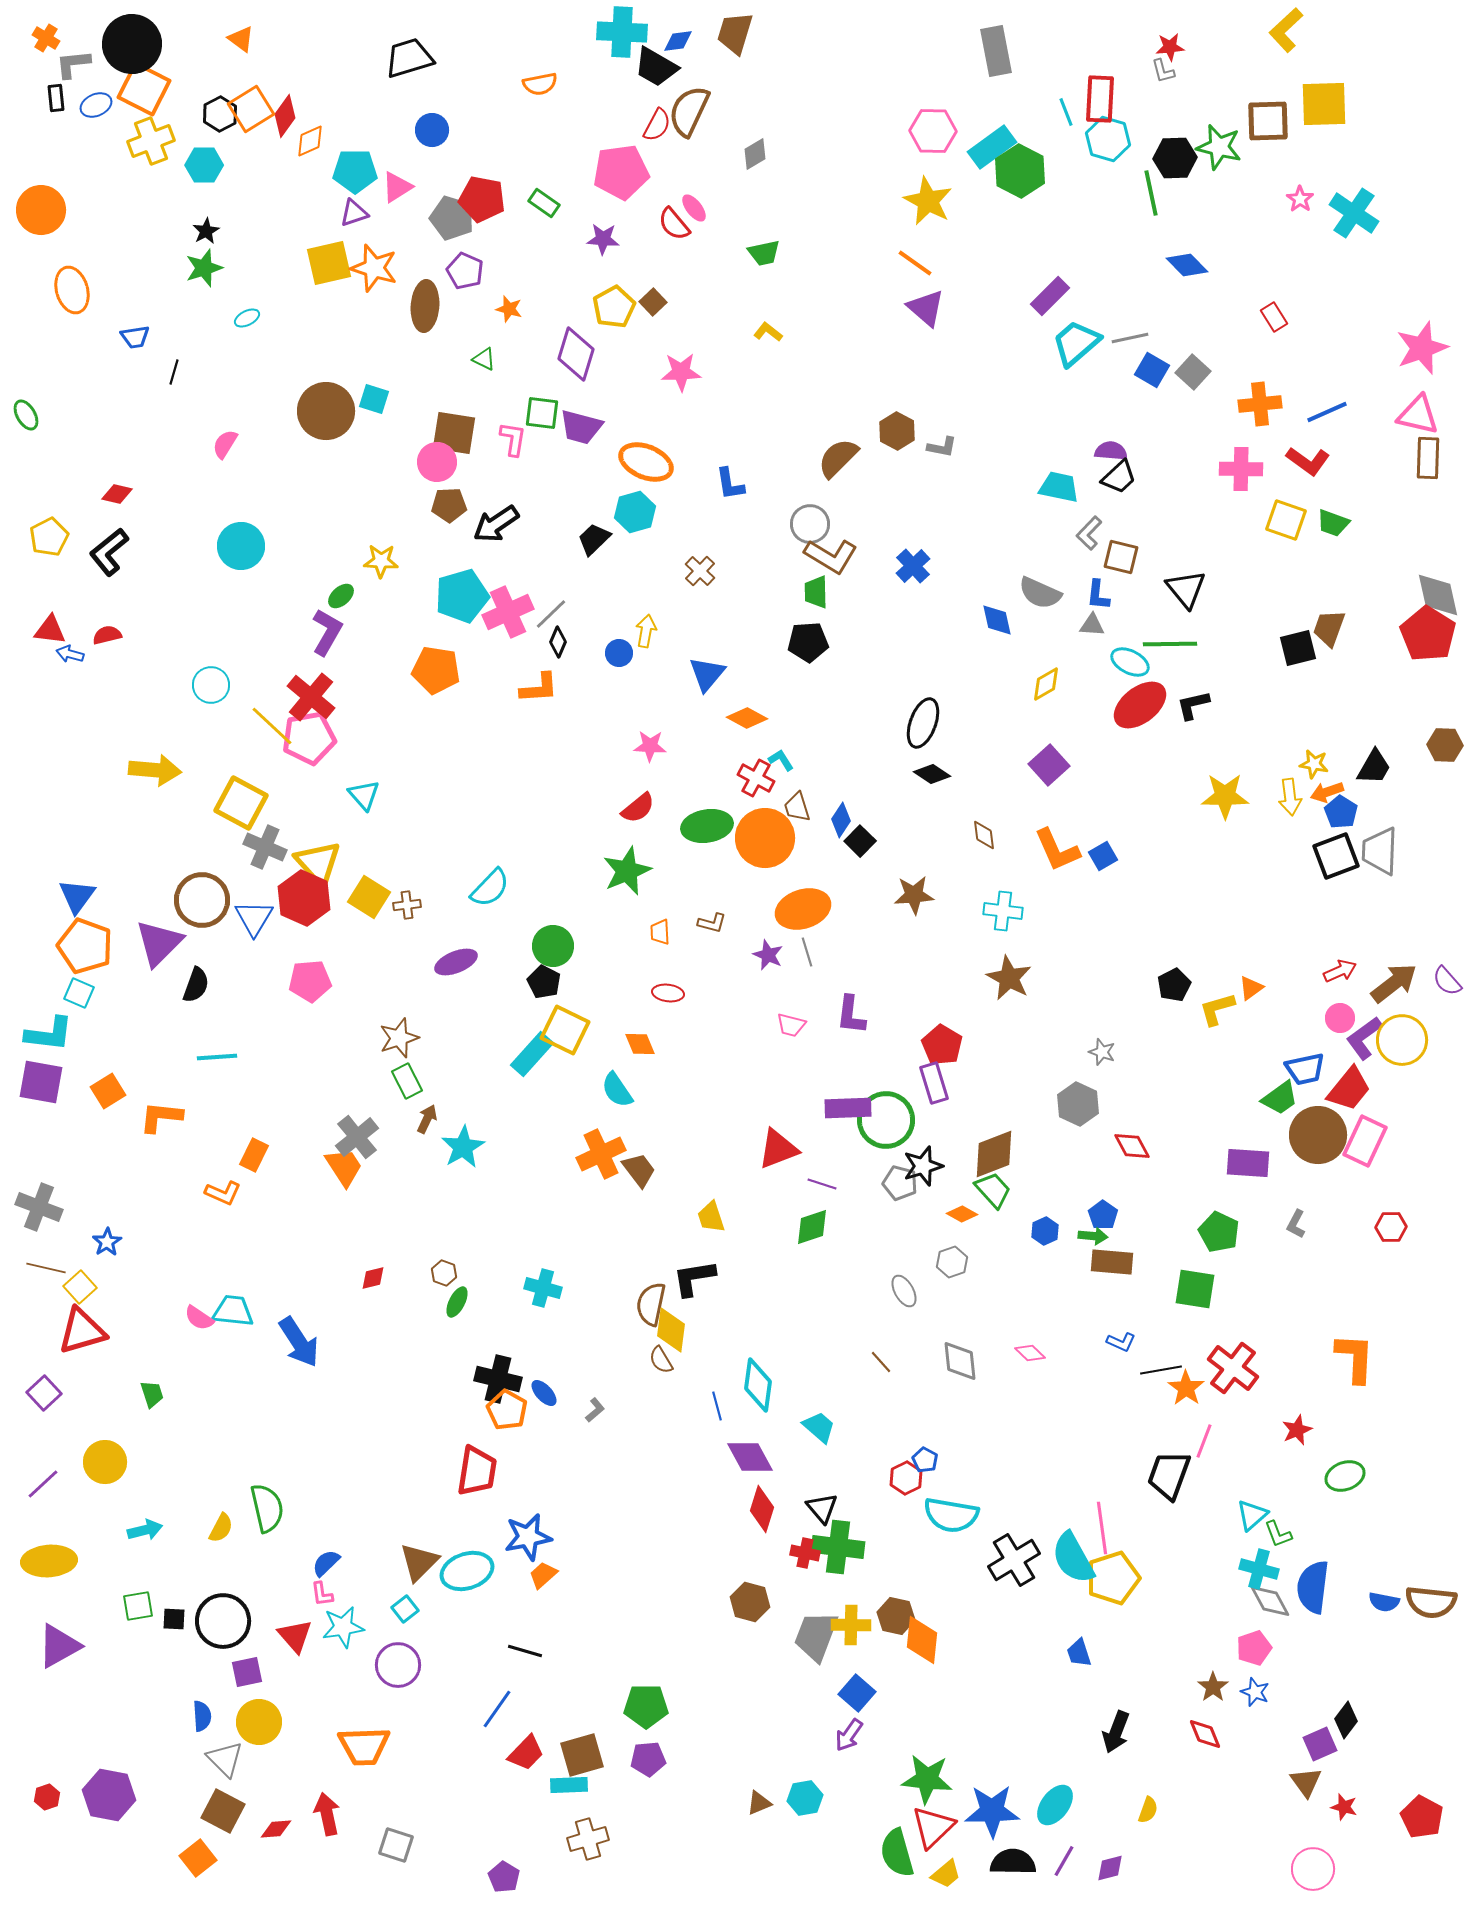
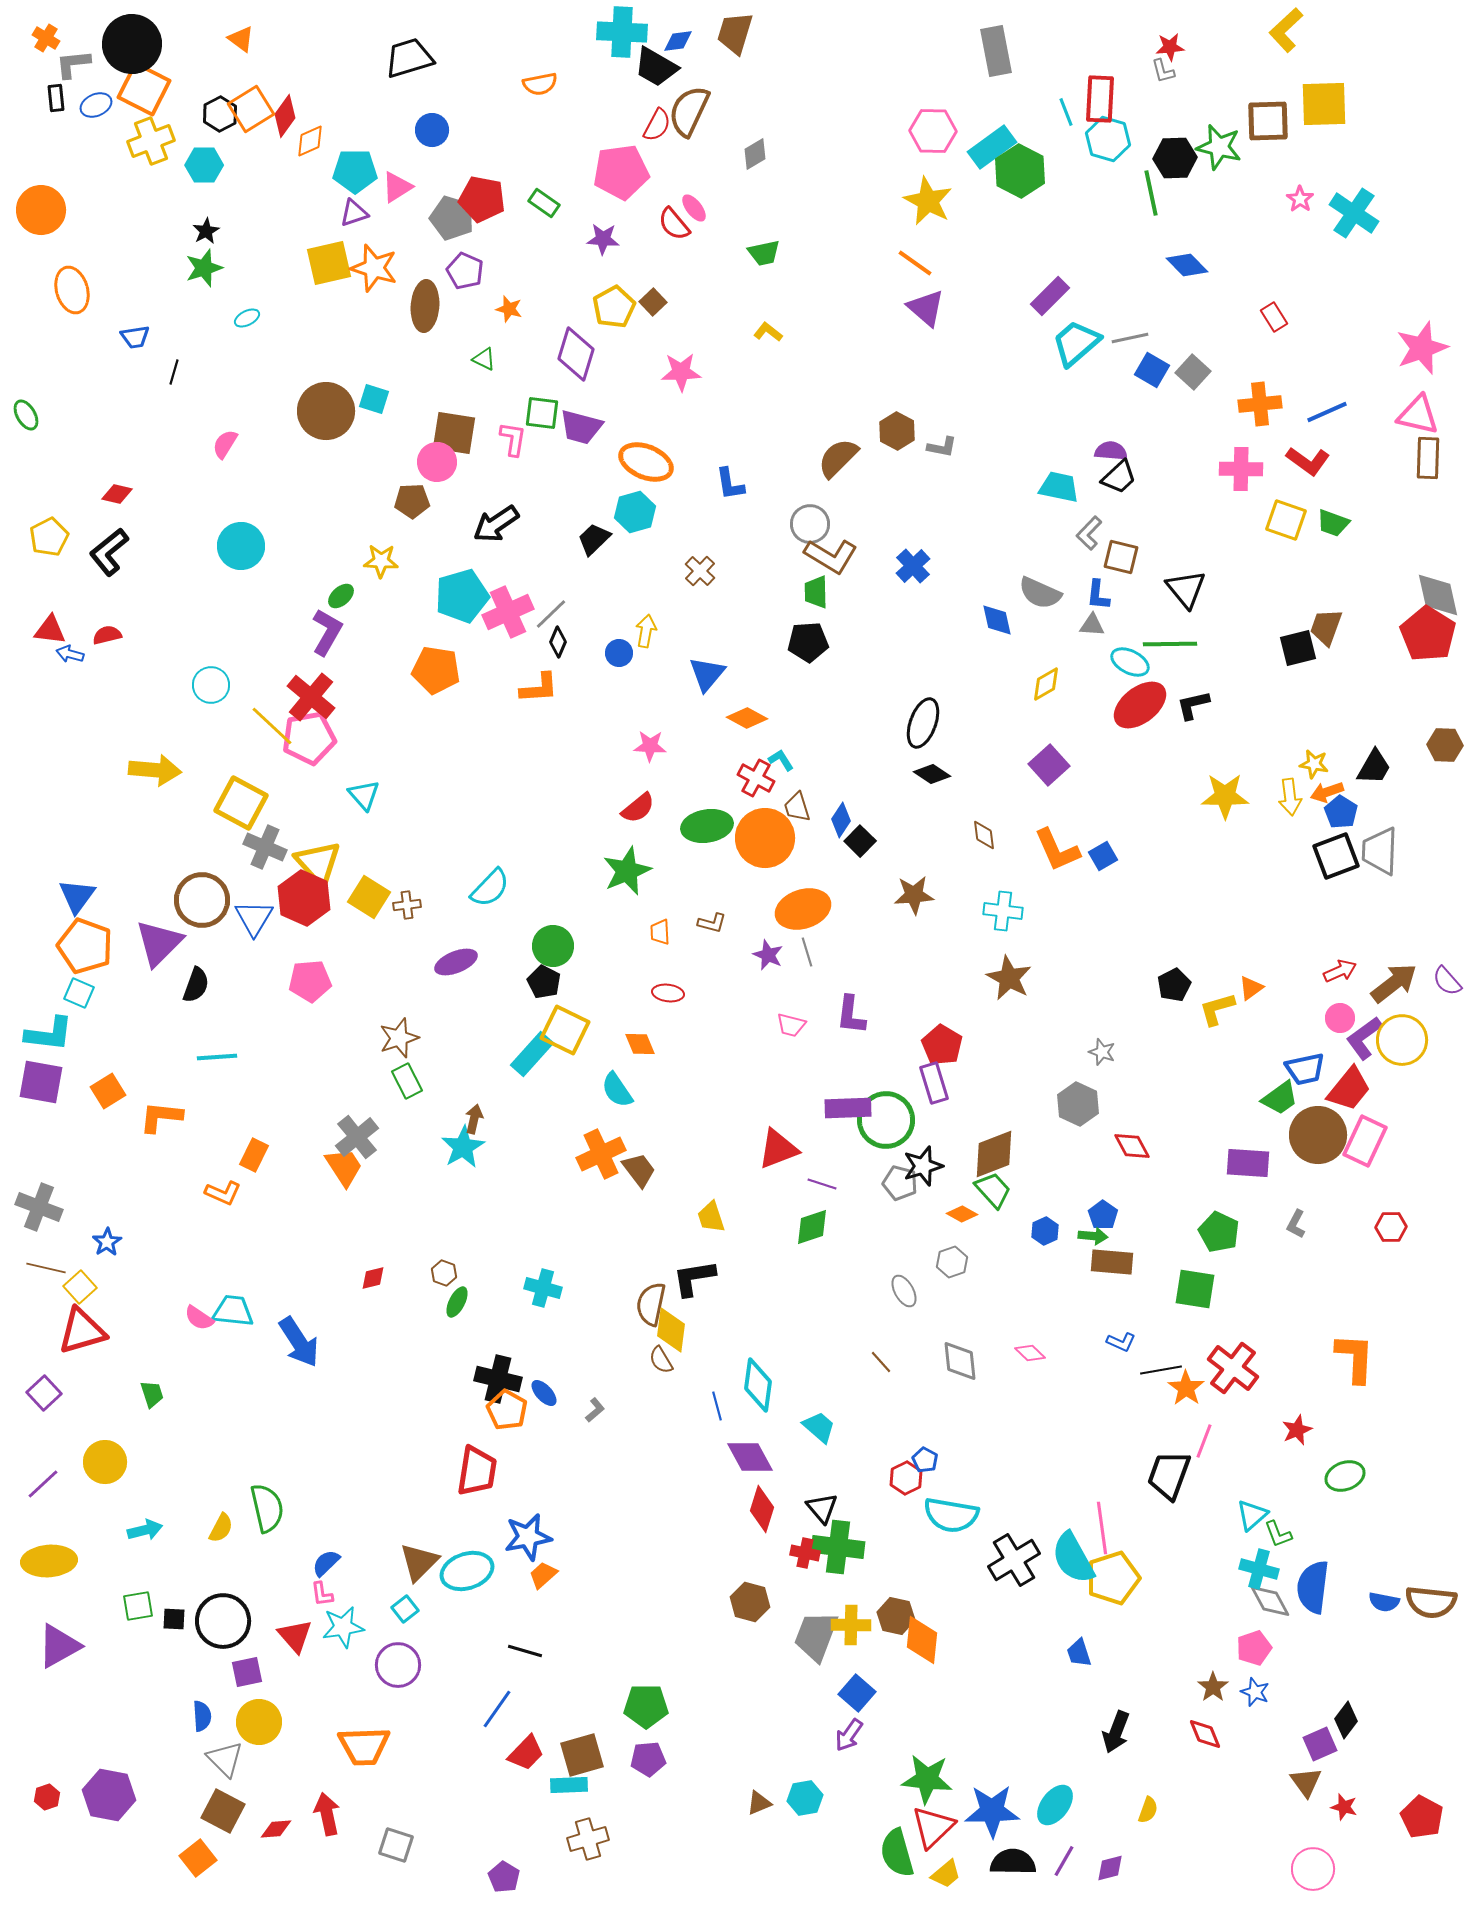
brown pentagon at (449, 505): moved 37 px left, 4 px up
brown trapezoid at (1329, 628): moved 3 px left, 1 px up
brown arrow at (427, 1119): moved 47 px right; rotated 12 degrees counterclockwise
